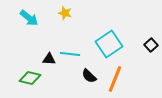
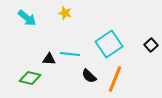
cyan arrow: moved 2 px left
